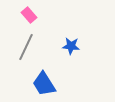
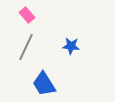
pink rectangle: moved 2 px left
